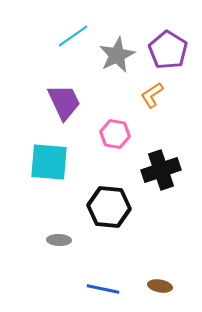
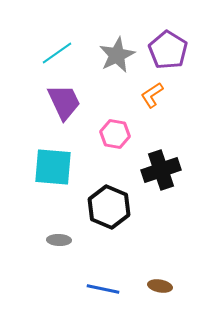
cyan line: moved 16 px left, 17 px down
cyan square: moved 4 px right, 5 px down
black hexagon: rotated 18 degrees clockwise
